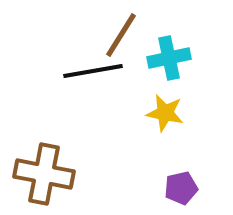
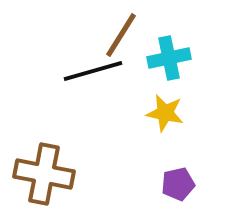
black line: rotated 6 degrees counterclockwise
purple pentagon: moved 3 px left, 4 px up
